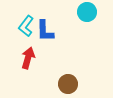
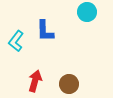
cyan L-shape: moved 10 px left, 15 px down
red arrow: moved 7 px right, 23 px down
brown circle: moved 1 px right
